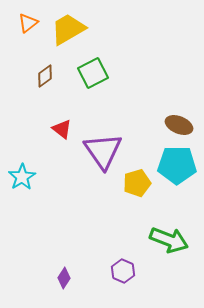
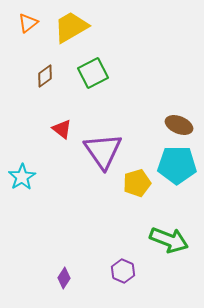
yellow trapezoid: moved 3 px right, 2 px up
